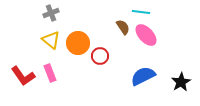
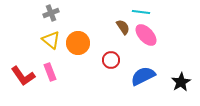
red circle: moved 11 px right, 4 px down
pink rectangle: moved 1 px up
